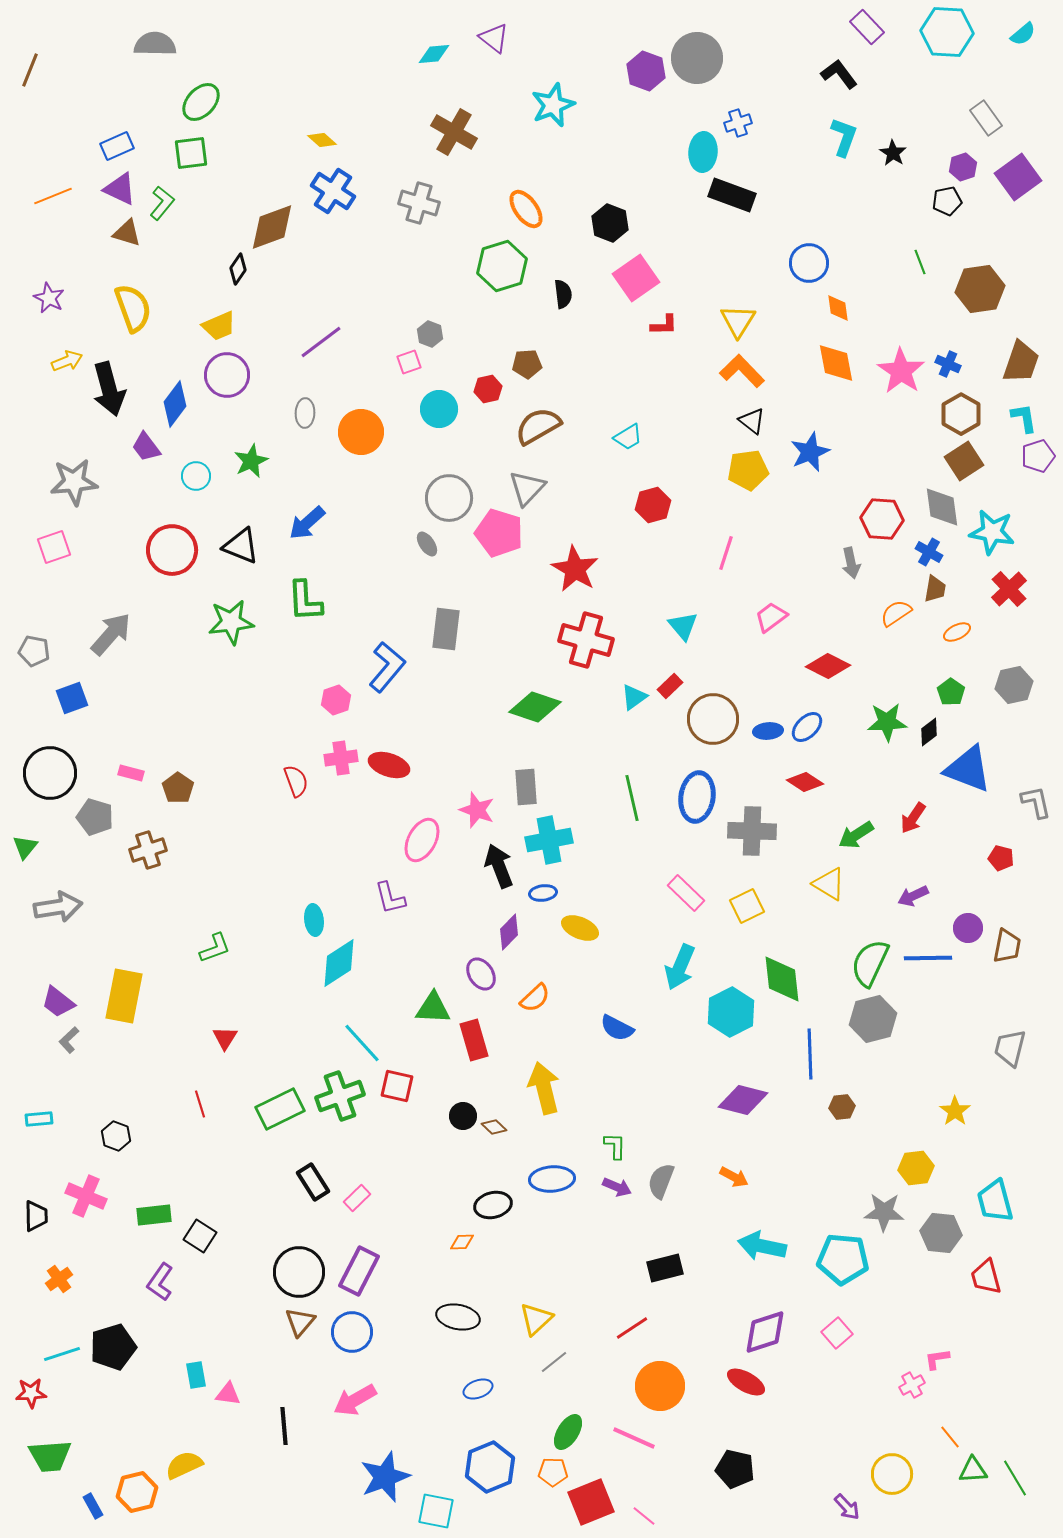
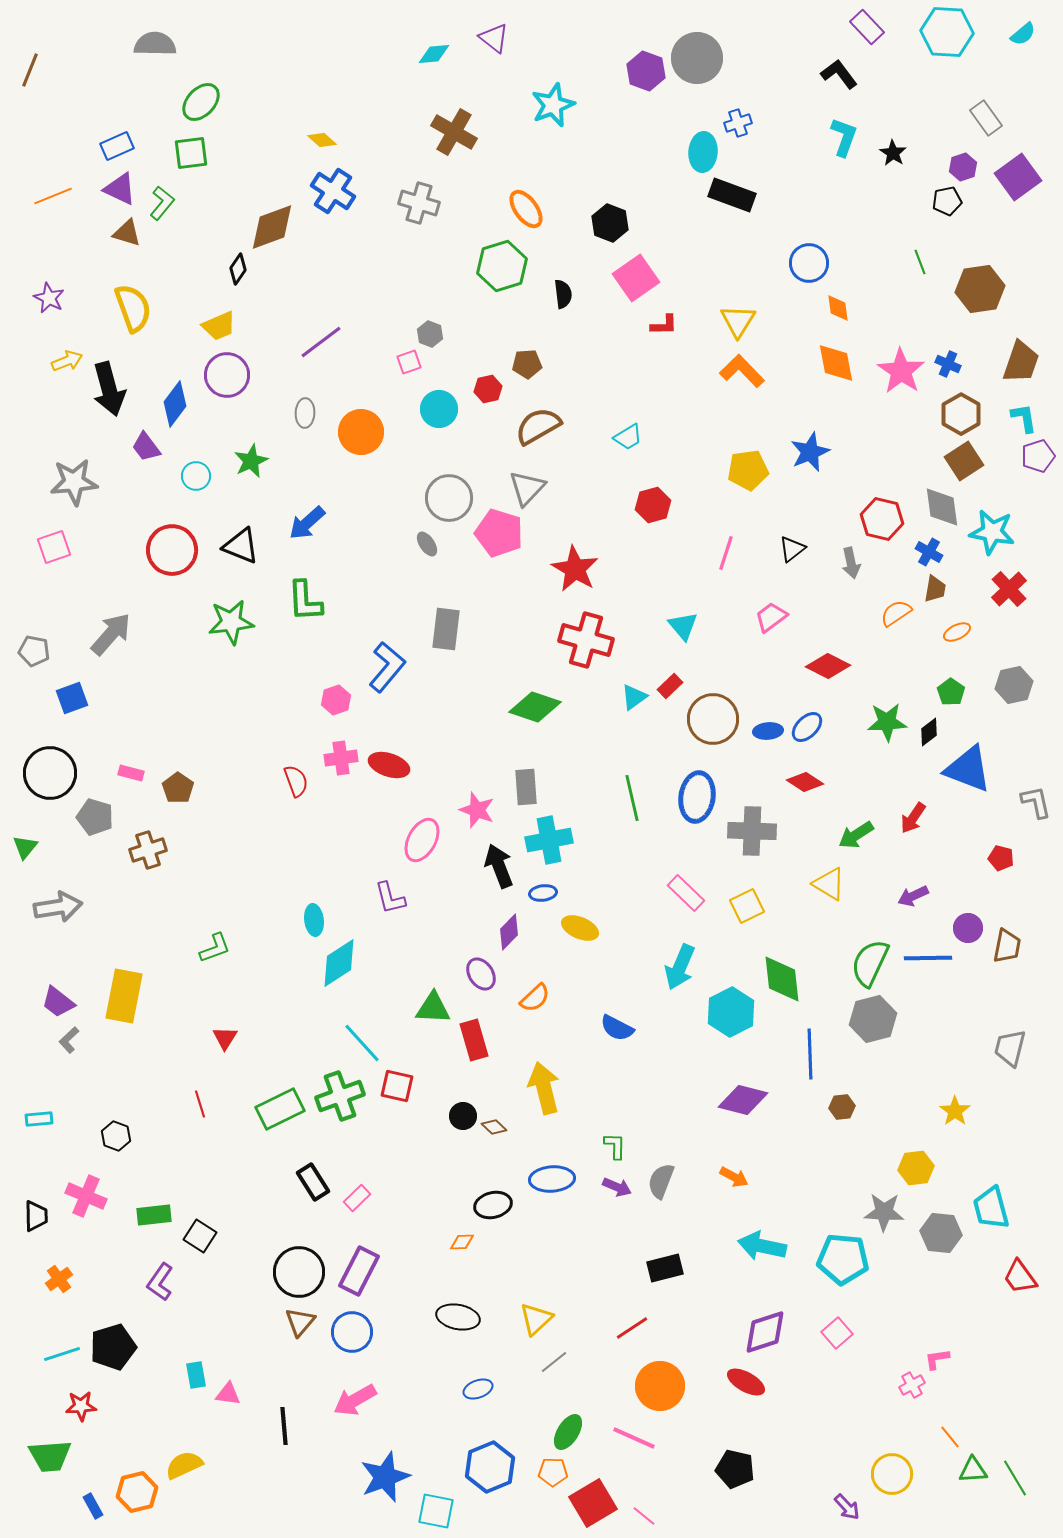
black triangle at (752, 421): moved 40 px right, 128 px down; rotated 44 degrees clockwise
red hexagon at (882, 519): rotated 9 degrees clockwise
cyan trapezoid at (995, 1201): moved 4 px left, 7 px down
red trapezoid at (986, 1277): moved 34 px right; rotated 21 degrees counterclockwise
red star at (31, 1393): moved 50 px right, 13 px down
red square at (591, 1502): moved 2 px right, 1 px down; rotated 9 degrees counterclockwise
